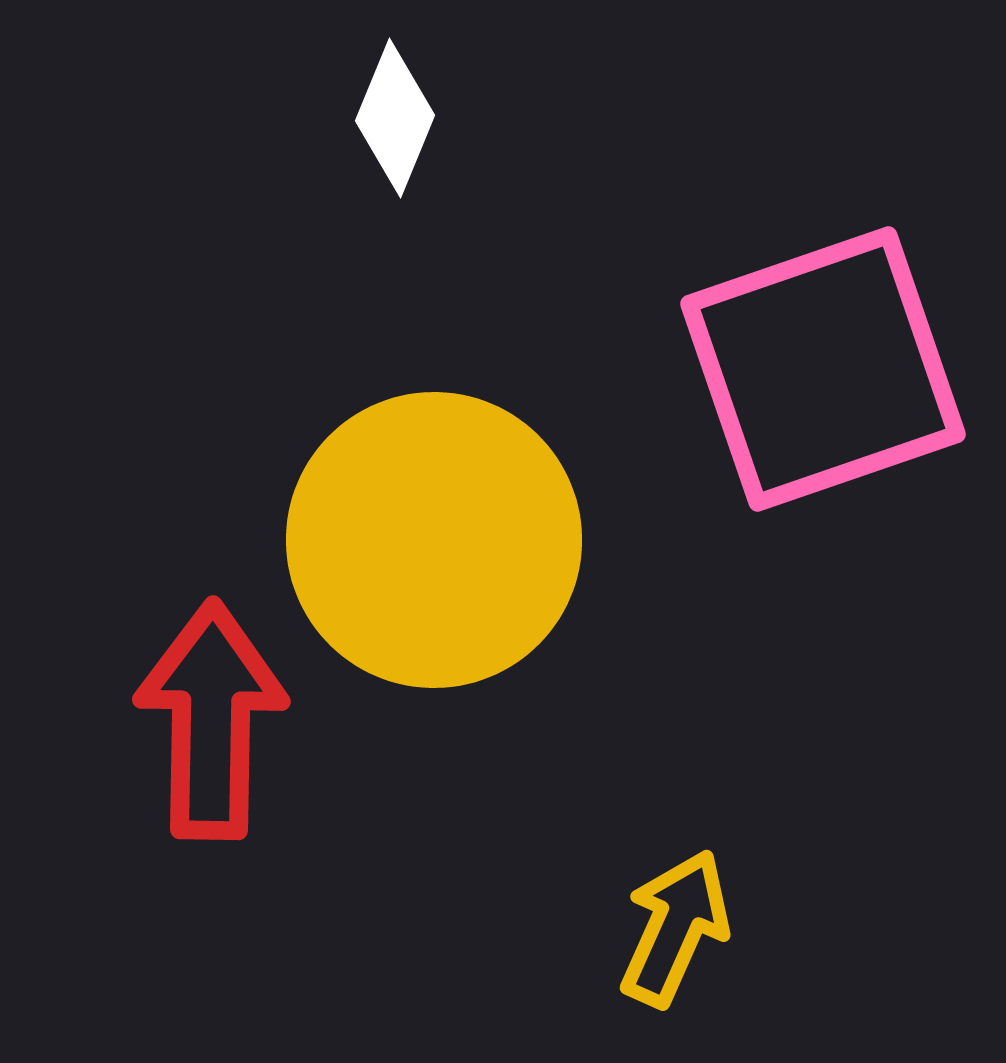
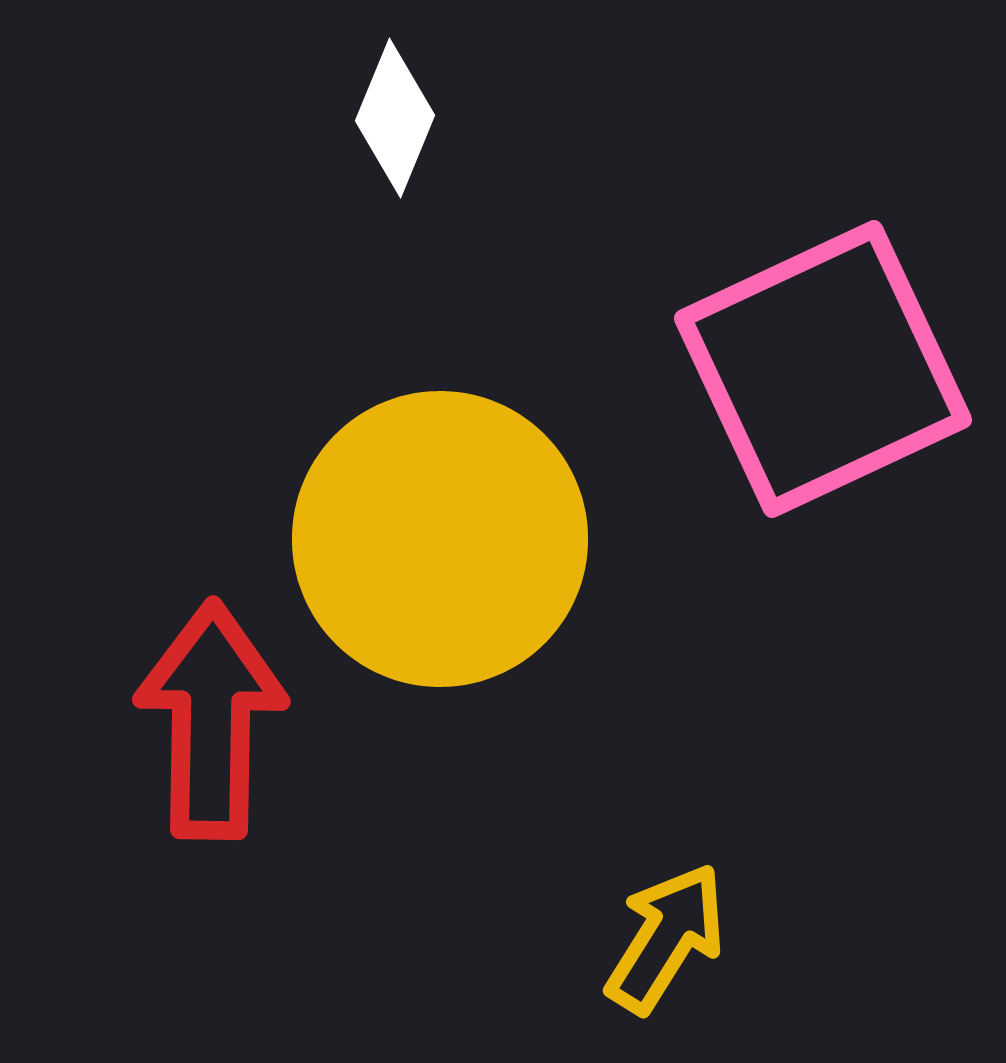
pink square: rotated 6 degrees counterclockwise
yellow circle: moved 6 px right, 1 px up
yellow arrow: moved 9 px left, 10 px down; rotated 8 degrees clockwise
